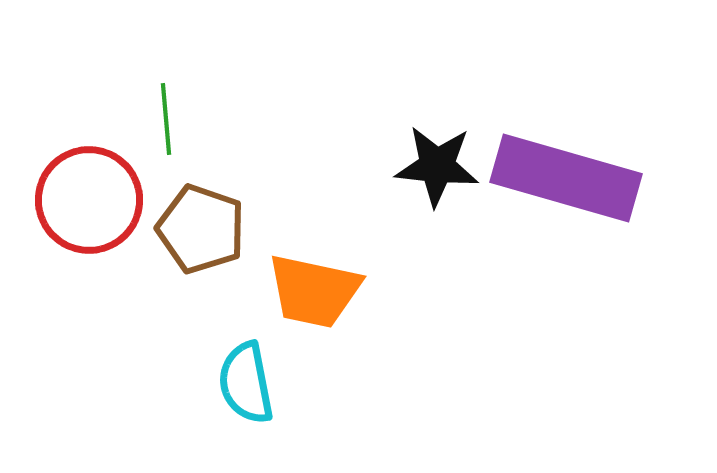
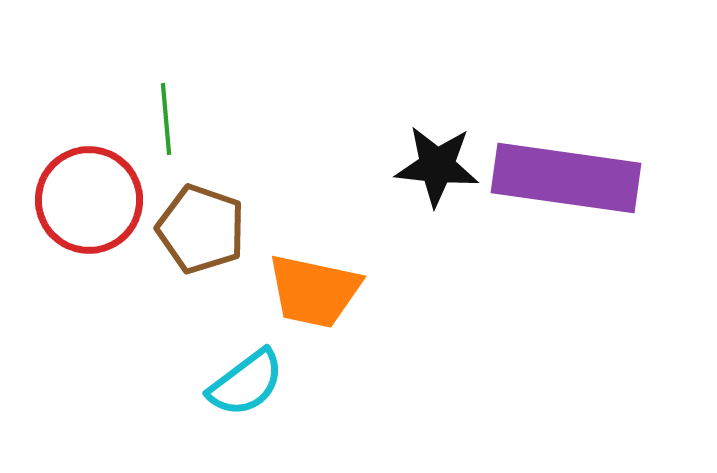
purple rectangle: rotated 8 degrees counterclockwise
cyan semicircle: rotated 116 degrees counterclockwise
